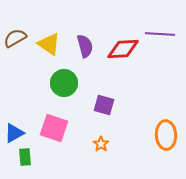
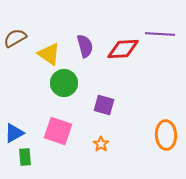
yellow triangle: moved 10 px down
pink square: moved 4 px right, 3 px down
